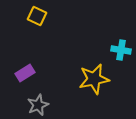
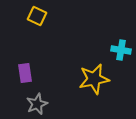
purple rectangle: rotated 66 degrees counterclockwise
gray star: moved 1 px left, 1 px up
